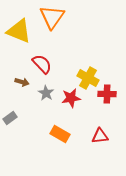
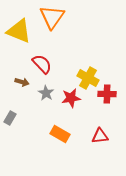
gray rectangle: rotated 24 degrees counterclockwise
